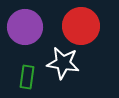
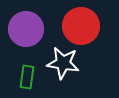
purple circle: moved 1 px right, 2 px down
